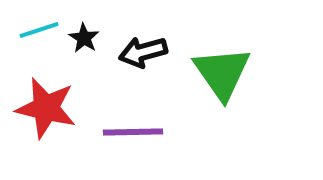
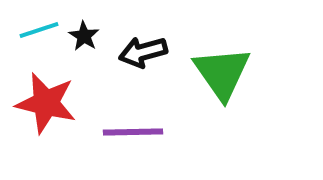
black star: moved 2 px up
red star: moved 5 px up
